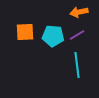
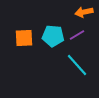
orange arrow: moved 5 px right
orange square: moved 1 px left, 6 px down
cyan line: rotated 35 degrees counterclockwise
